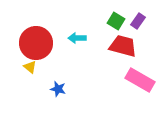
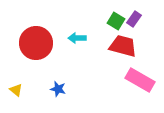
purple rectangle: moved 4 px left, 2 px up
yellow triangle: moved 14 px left, 23 px down
